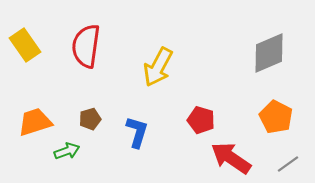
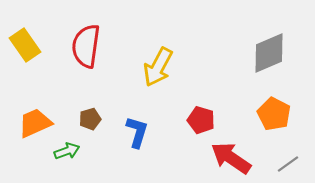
orange pentagon: moved 2 px left, 3 px up
orange trapezoid: moved 1 px down; rotated 6 degrees counterclockwise
